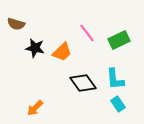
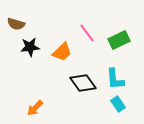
black star: moved 5 px left, 1 px up; rotated 18 degrees counterclockwise
